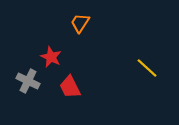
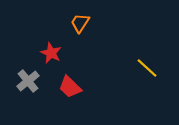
red star: moved 4 px up
gray cross: rotated 25 degrees clockwise
red trapezoid: rotated 20 degrees counterclockwise
